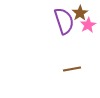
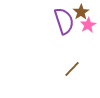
brown star: moved 1 px right, 1 px up
brown line: rotated 36 degrees counterclockwise
